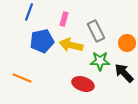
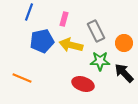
orange circle: moved 3 px left
